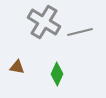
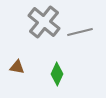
gray cross: rotated 8 degrees clockwise
